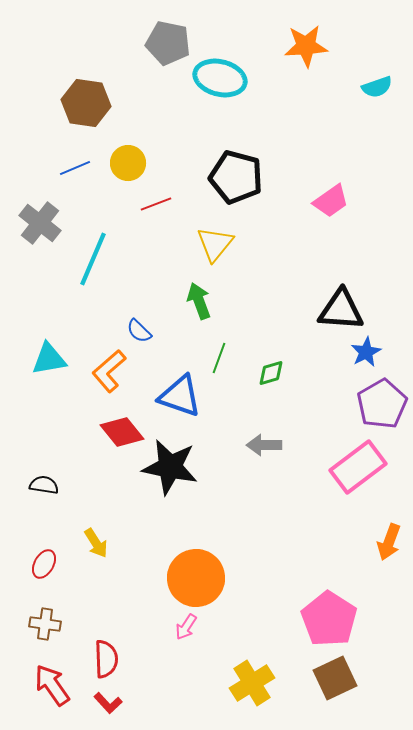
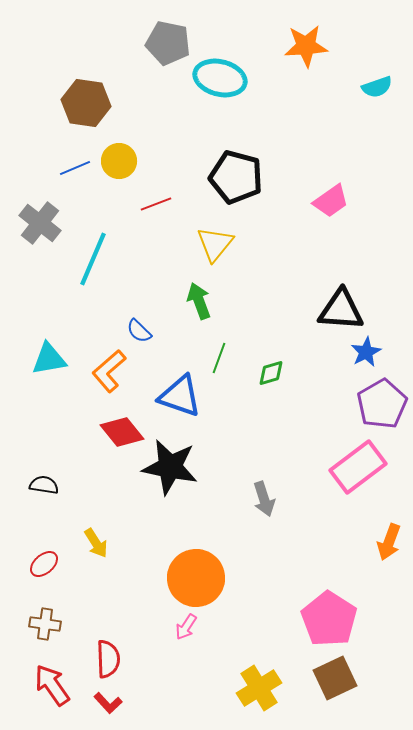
yellow circle: moved 9 px left, 2 px up
gray arrow: moved 54 px down; rotated 108 degrees counterclockwise
red ellipse: rotated 20 degrees clockwise
red semicircle: moved 2 px right
yellow cross: moved 7 px right, 5 px down
